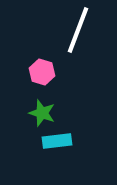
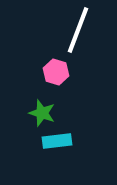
pink hexagon: moved 14 px right
